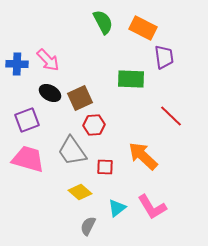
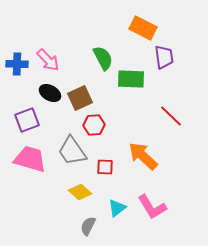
green semicircle: moved 36 px down
pink trapezoid: moved 2 px right
